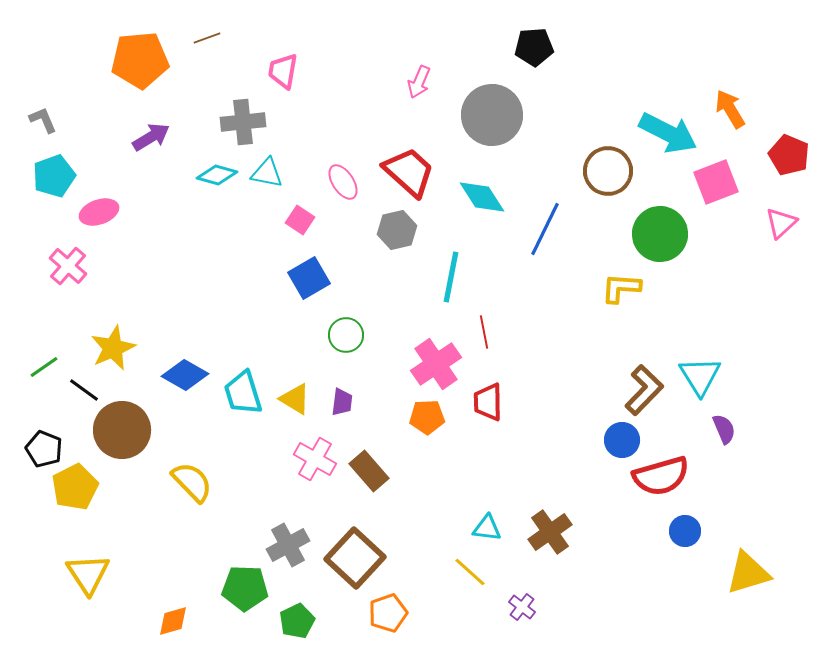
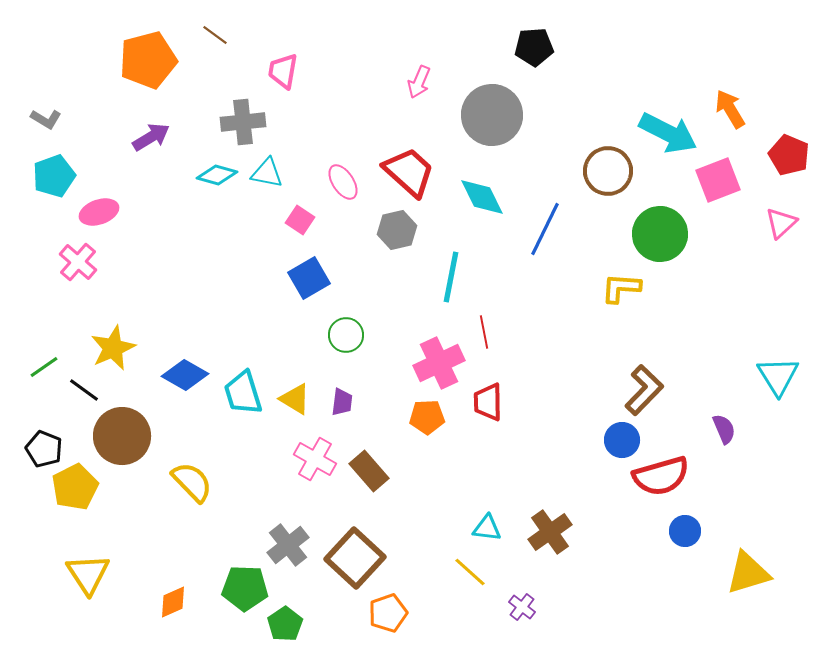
brown line at (207, 38): moved 8 px right, 3 px up; rotated 56 degrees clockwise
orange pentagon at (140, 60): moved 8 px right; rotated 10 degrees counterclockwise
gray L-shape at (43, 120): moved 3 px right, 1 px up; rotated 144 degrees clockwise
pink square at (716, 182): moved 2 px right, 2 px up
cyan diamond at (482, 197): rotated 6 degrees clockwise
pink cross at (68, 266): moved 10 px right, 4 px up
pink cross at (436, 364): moved 3 px right, 1 px up; rotated 9 degrees clockwise
cyan triangle at (700, 376): moved 78 px right
brown circle at (122, 430): moved 6 px down
gray cross at (288, 545): rotated 9 degrees counterclockwise
orange diamond at (173, 621): moved 19 px up; rotated 8 degrees counterclockwise
green pentagon at (297, 621): moved 12 px left, 3 px down; rotated 8 degrees counterclockwise
